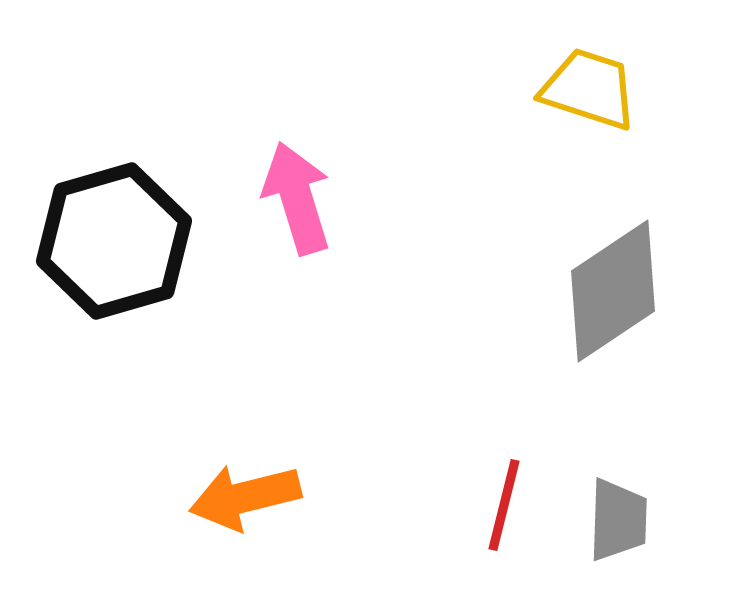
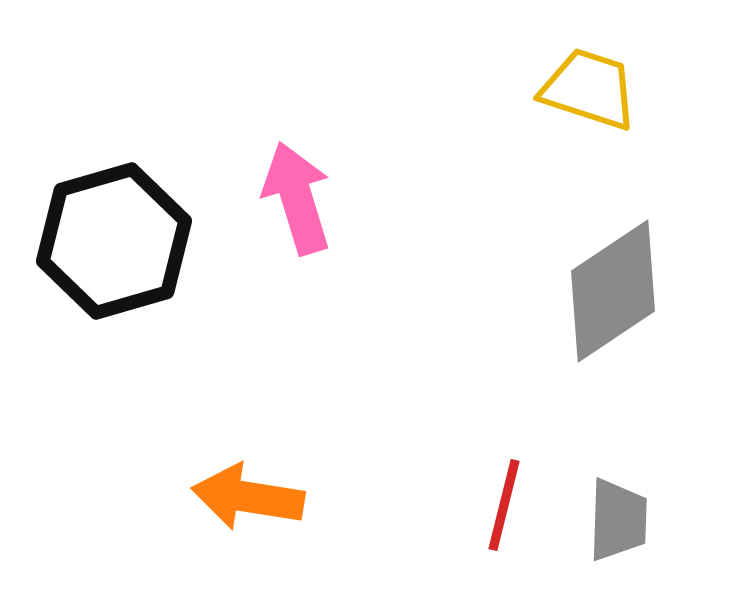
orange arrow: moved 3 px right; rotated 23 degrees clockwise
